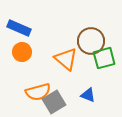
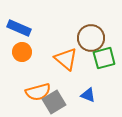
brown circle: moved 3 px up
